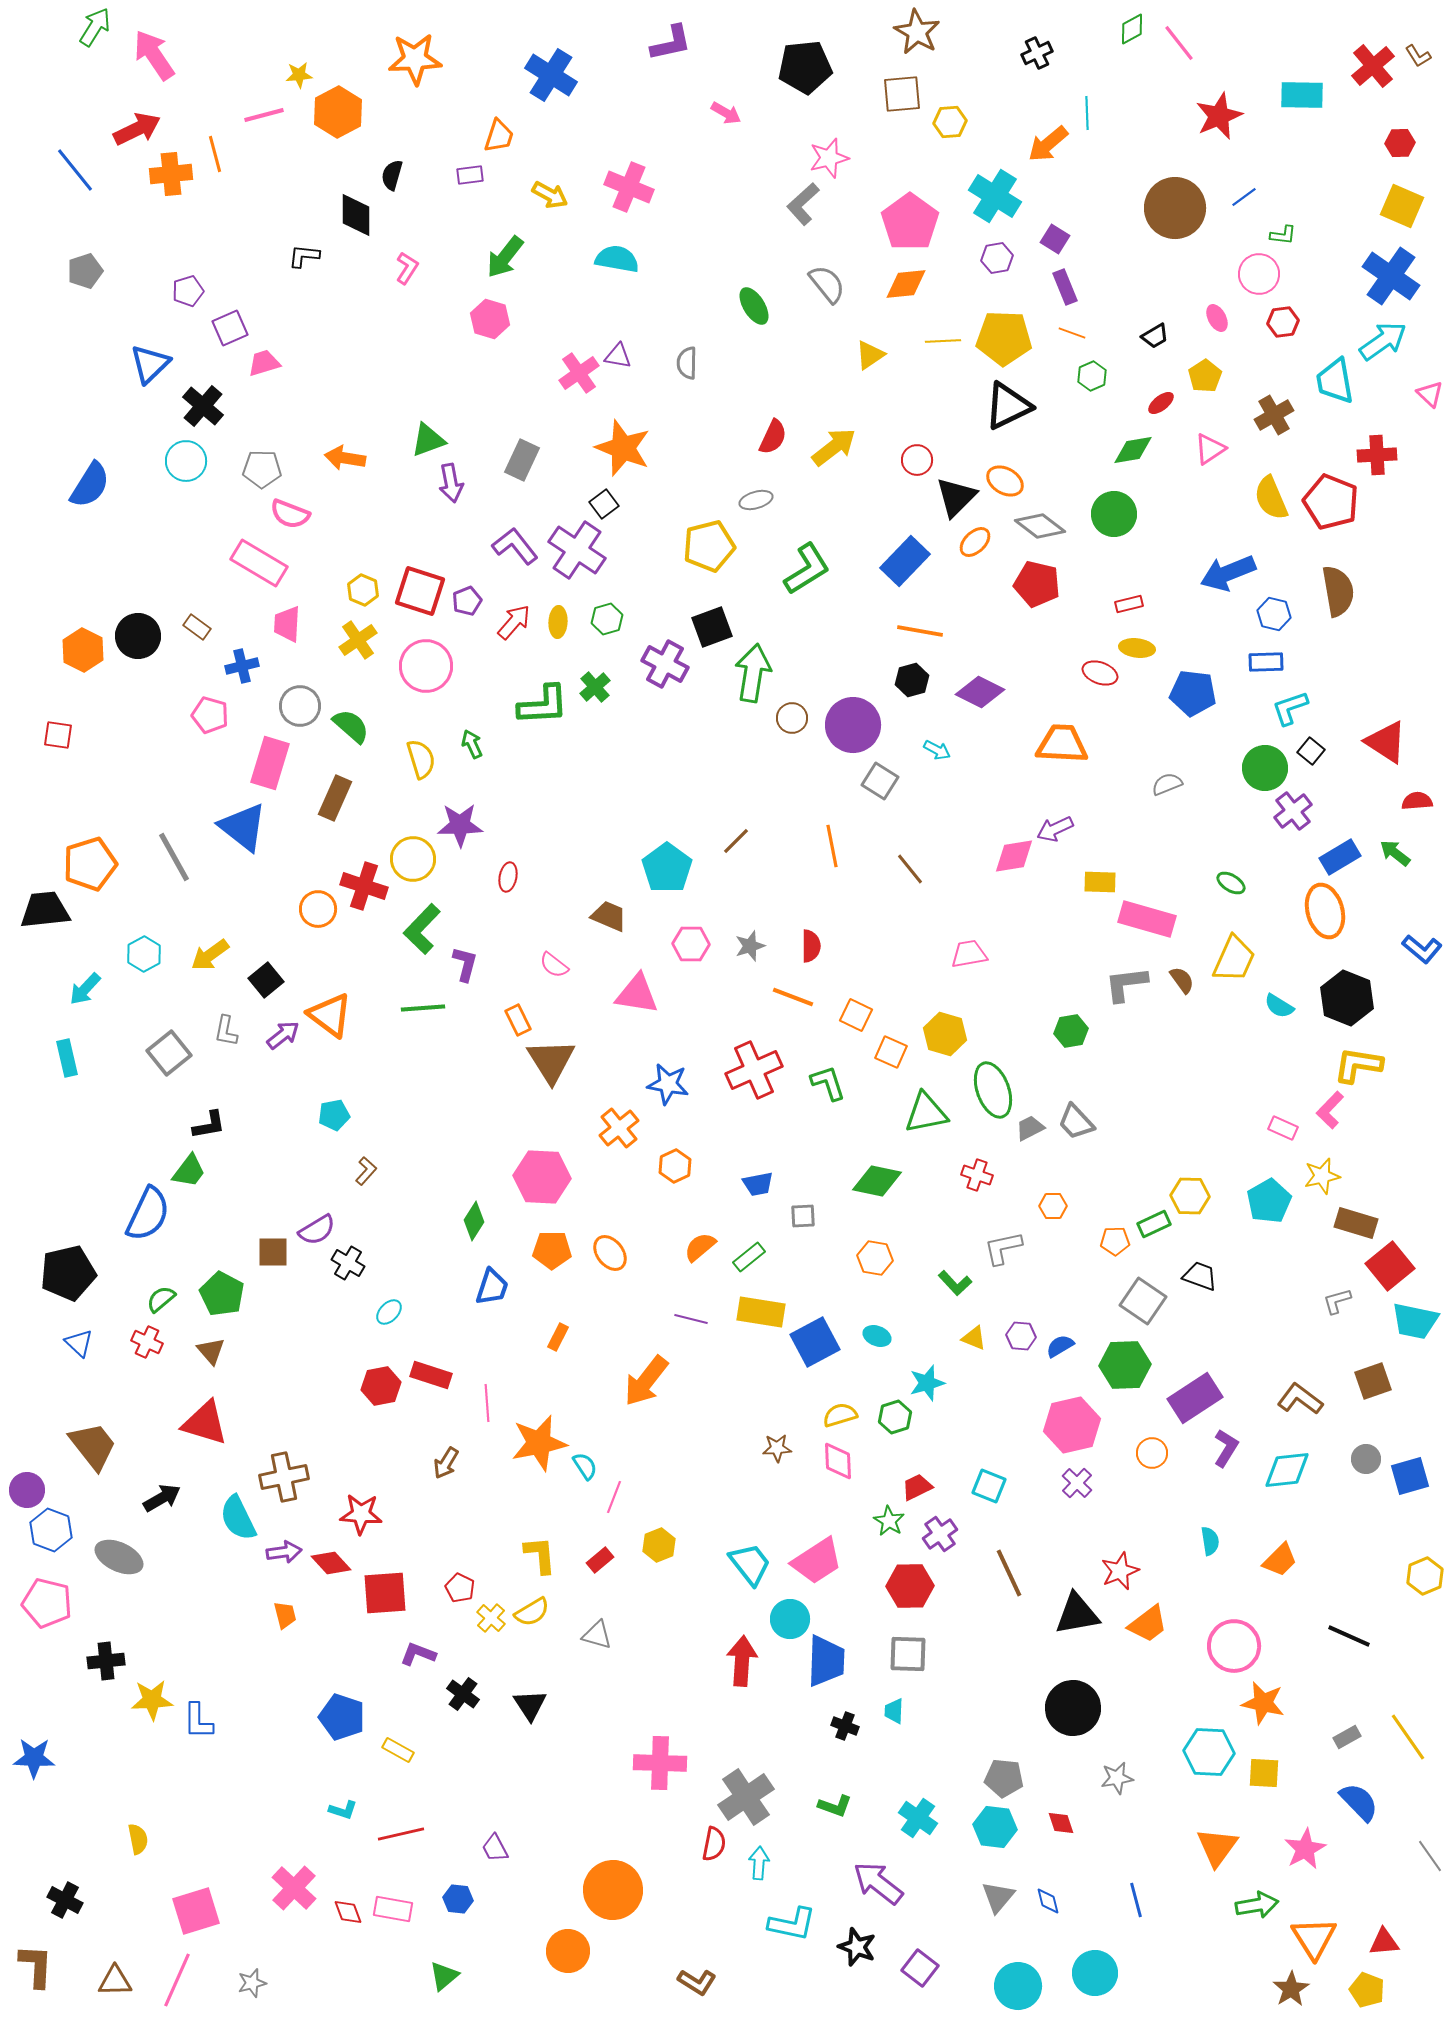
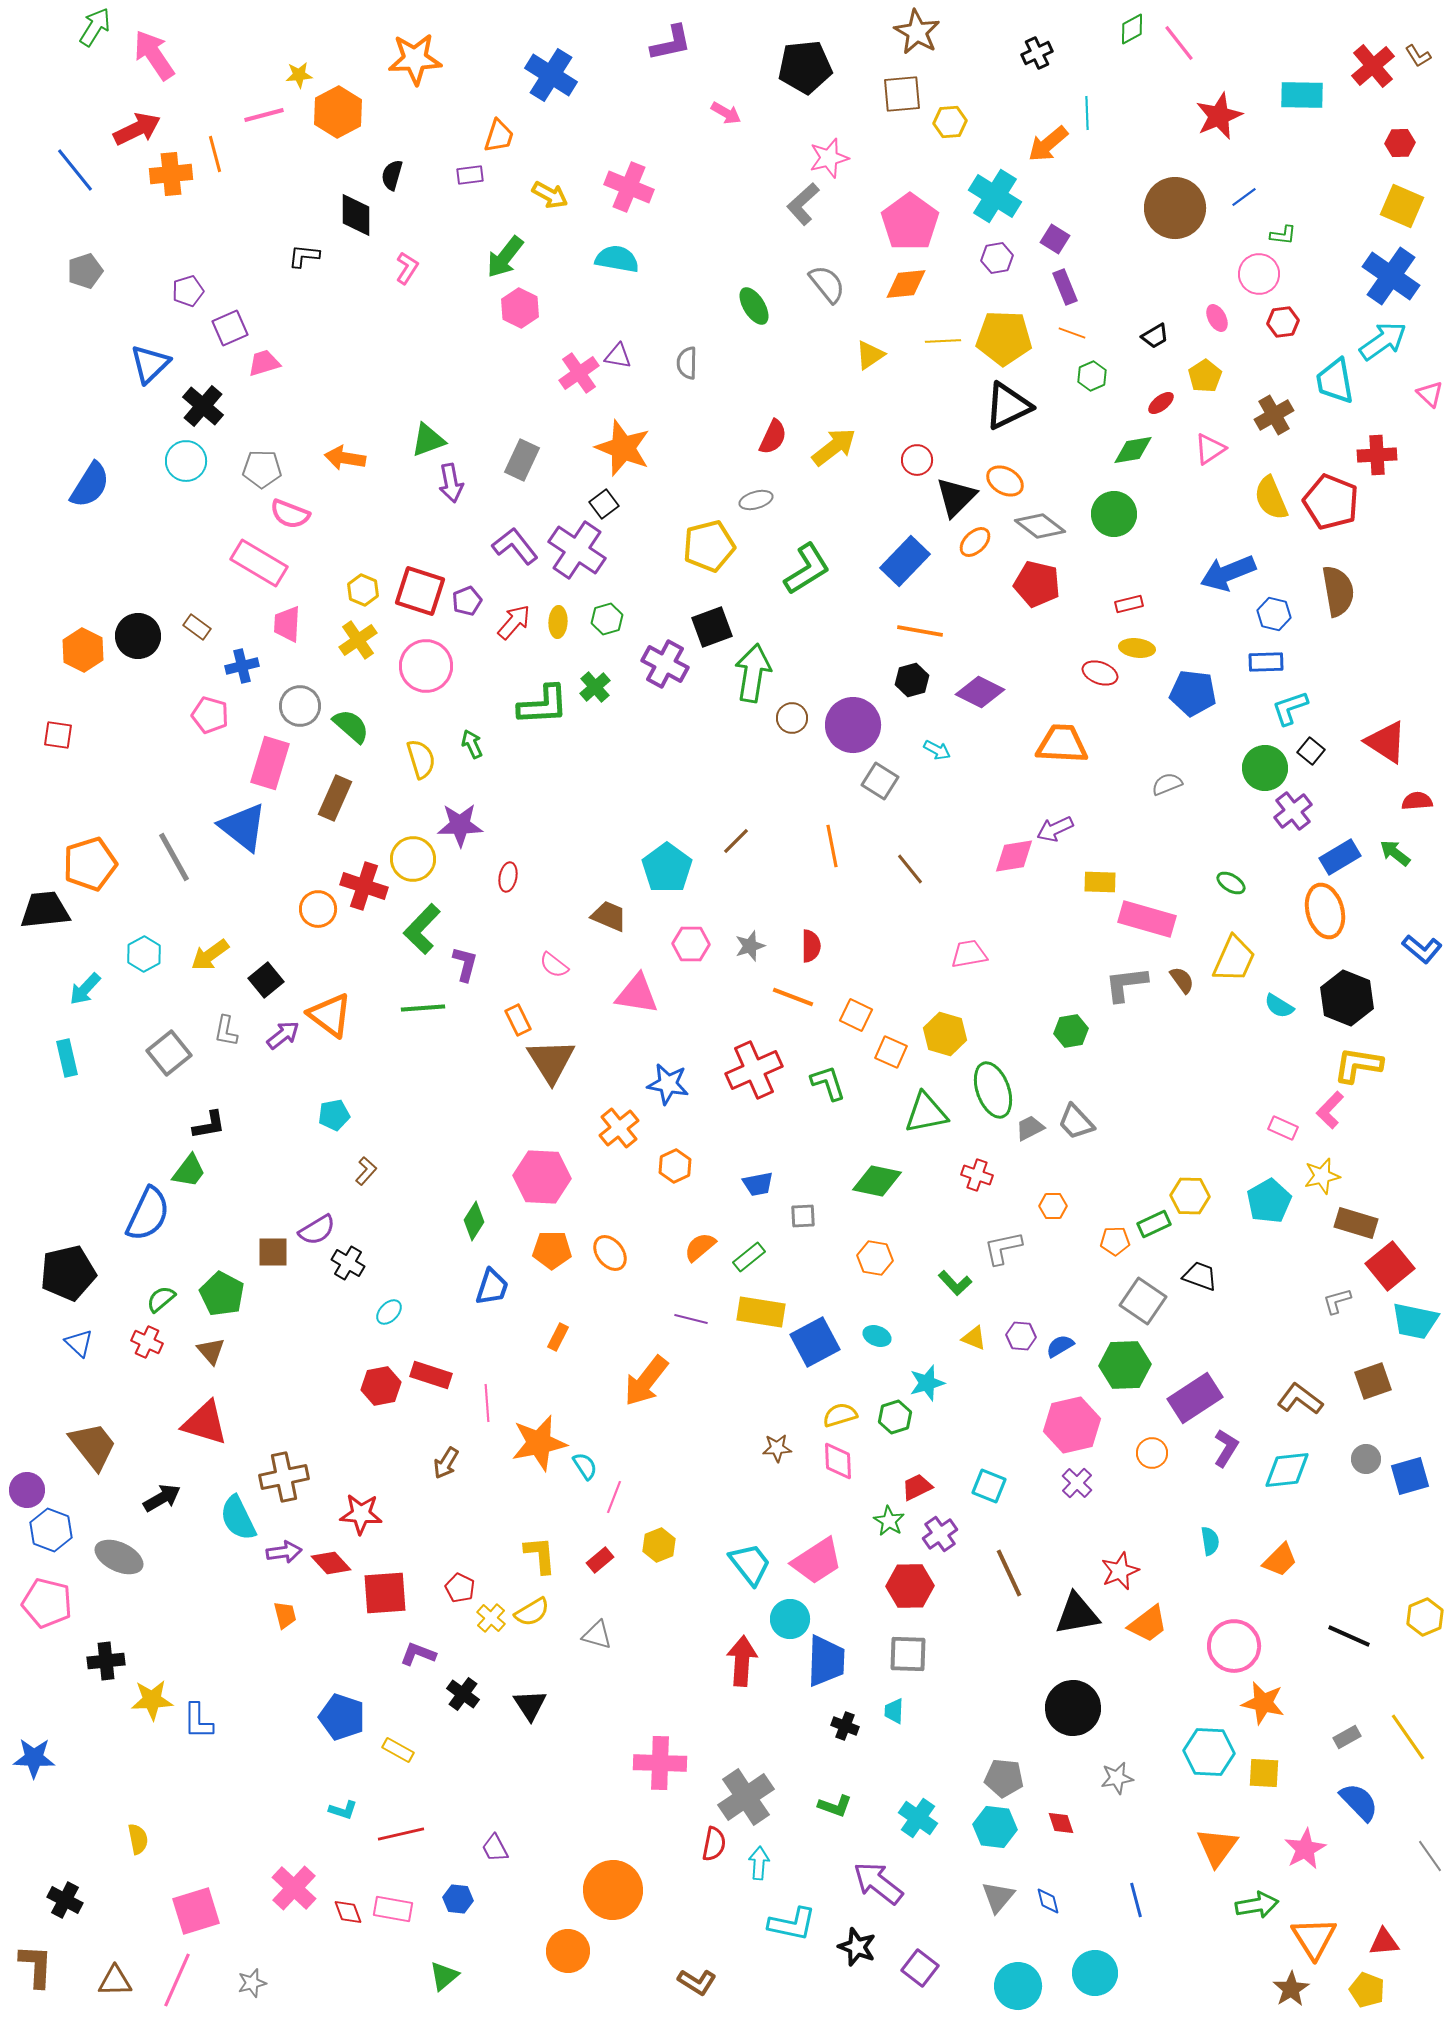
pink hexagon at (490, 319): moved 30 px right, 11 px up; rotated 9 degrees clockwise
yellow hexagon at (1425, 1576): moved 41 px down
